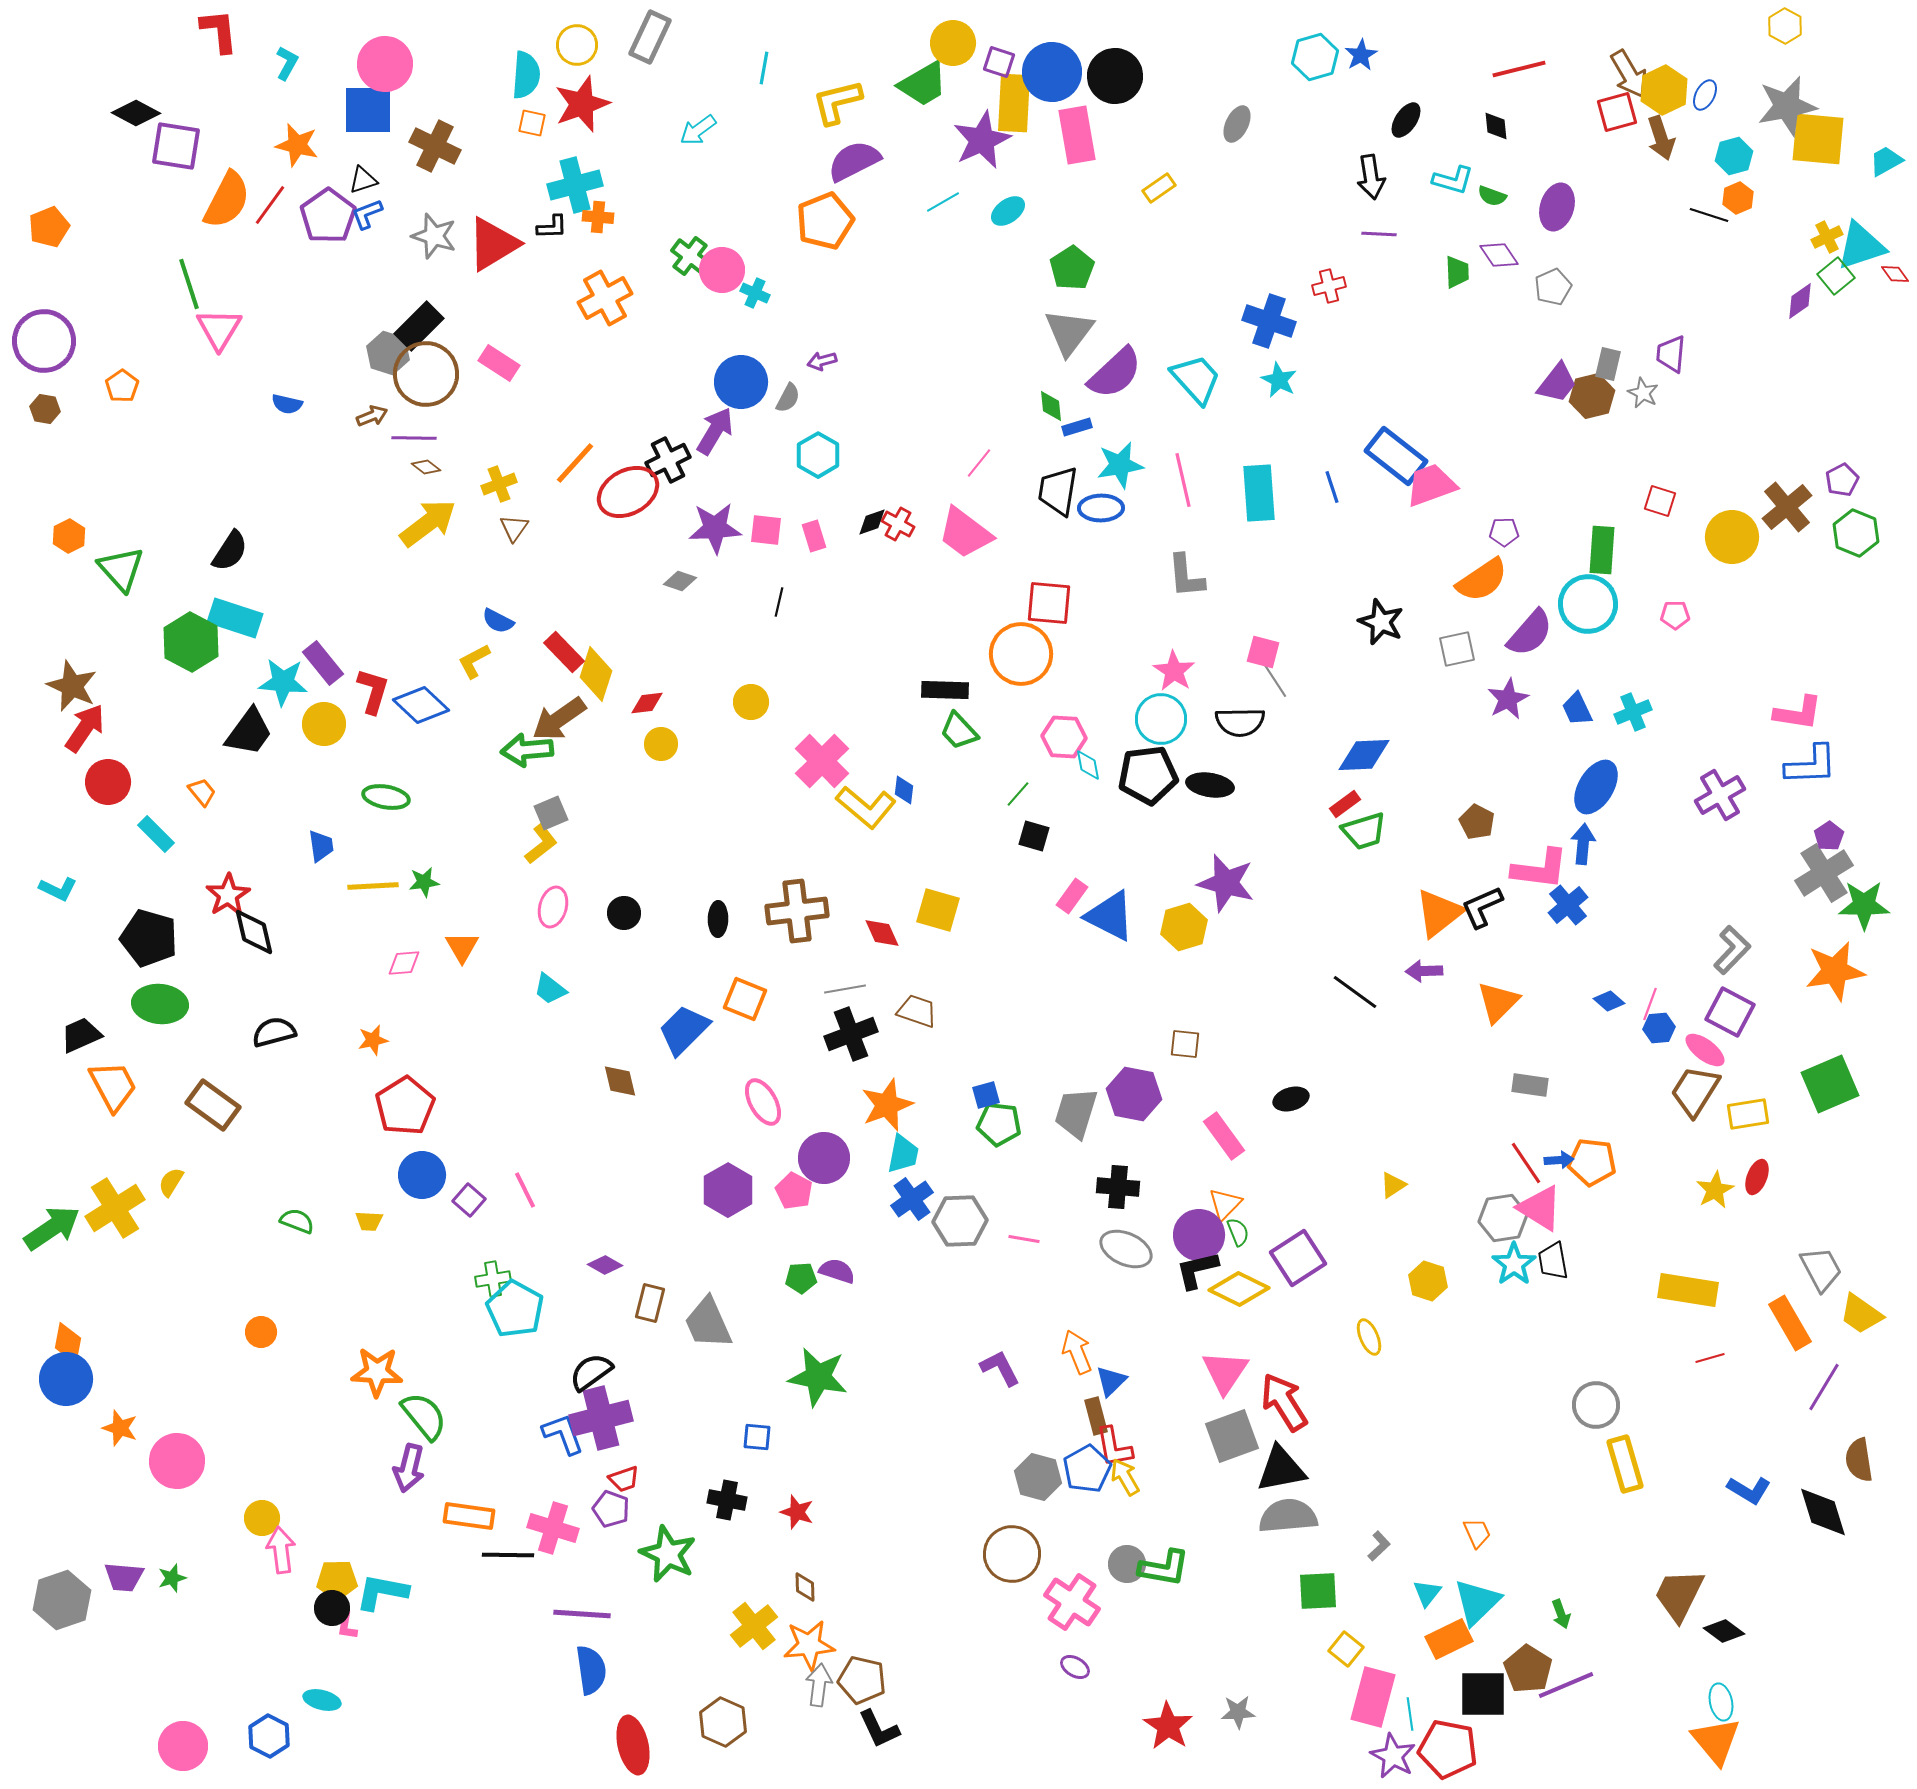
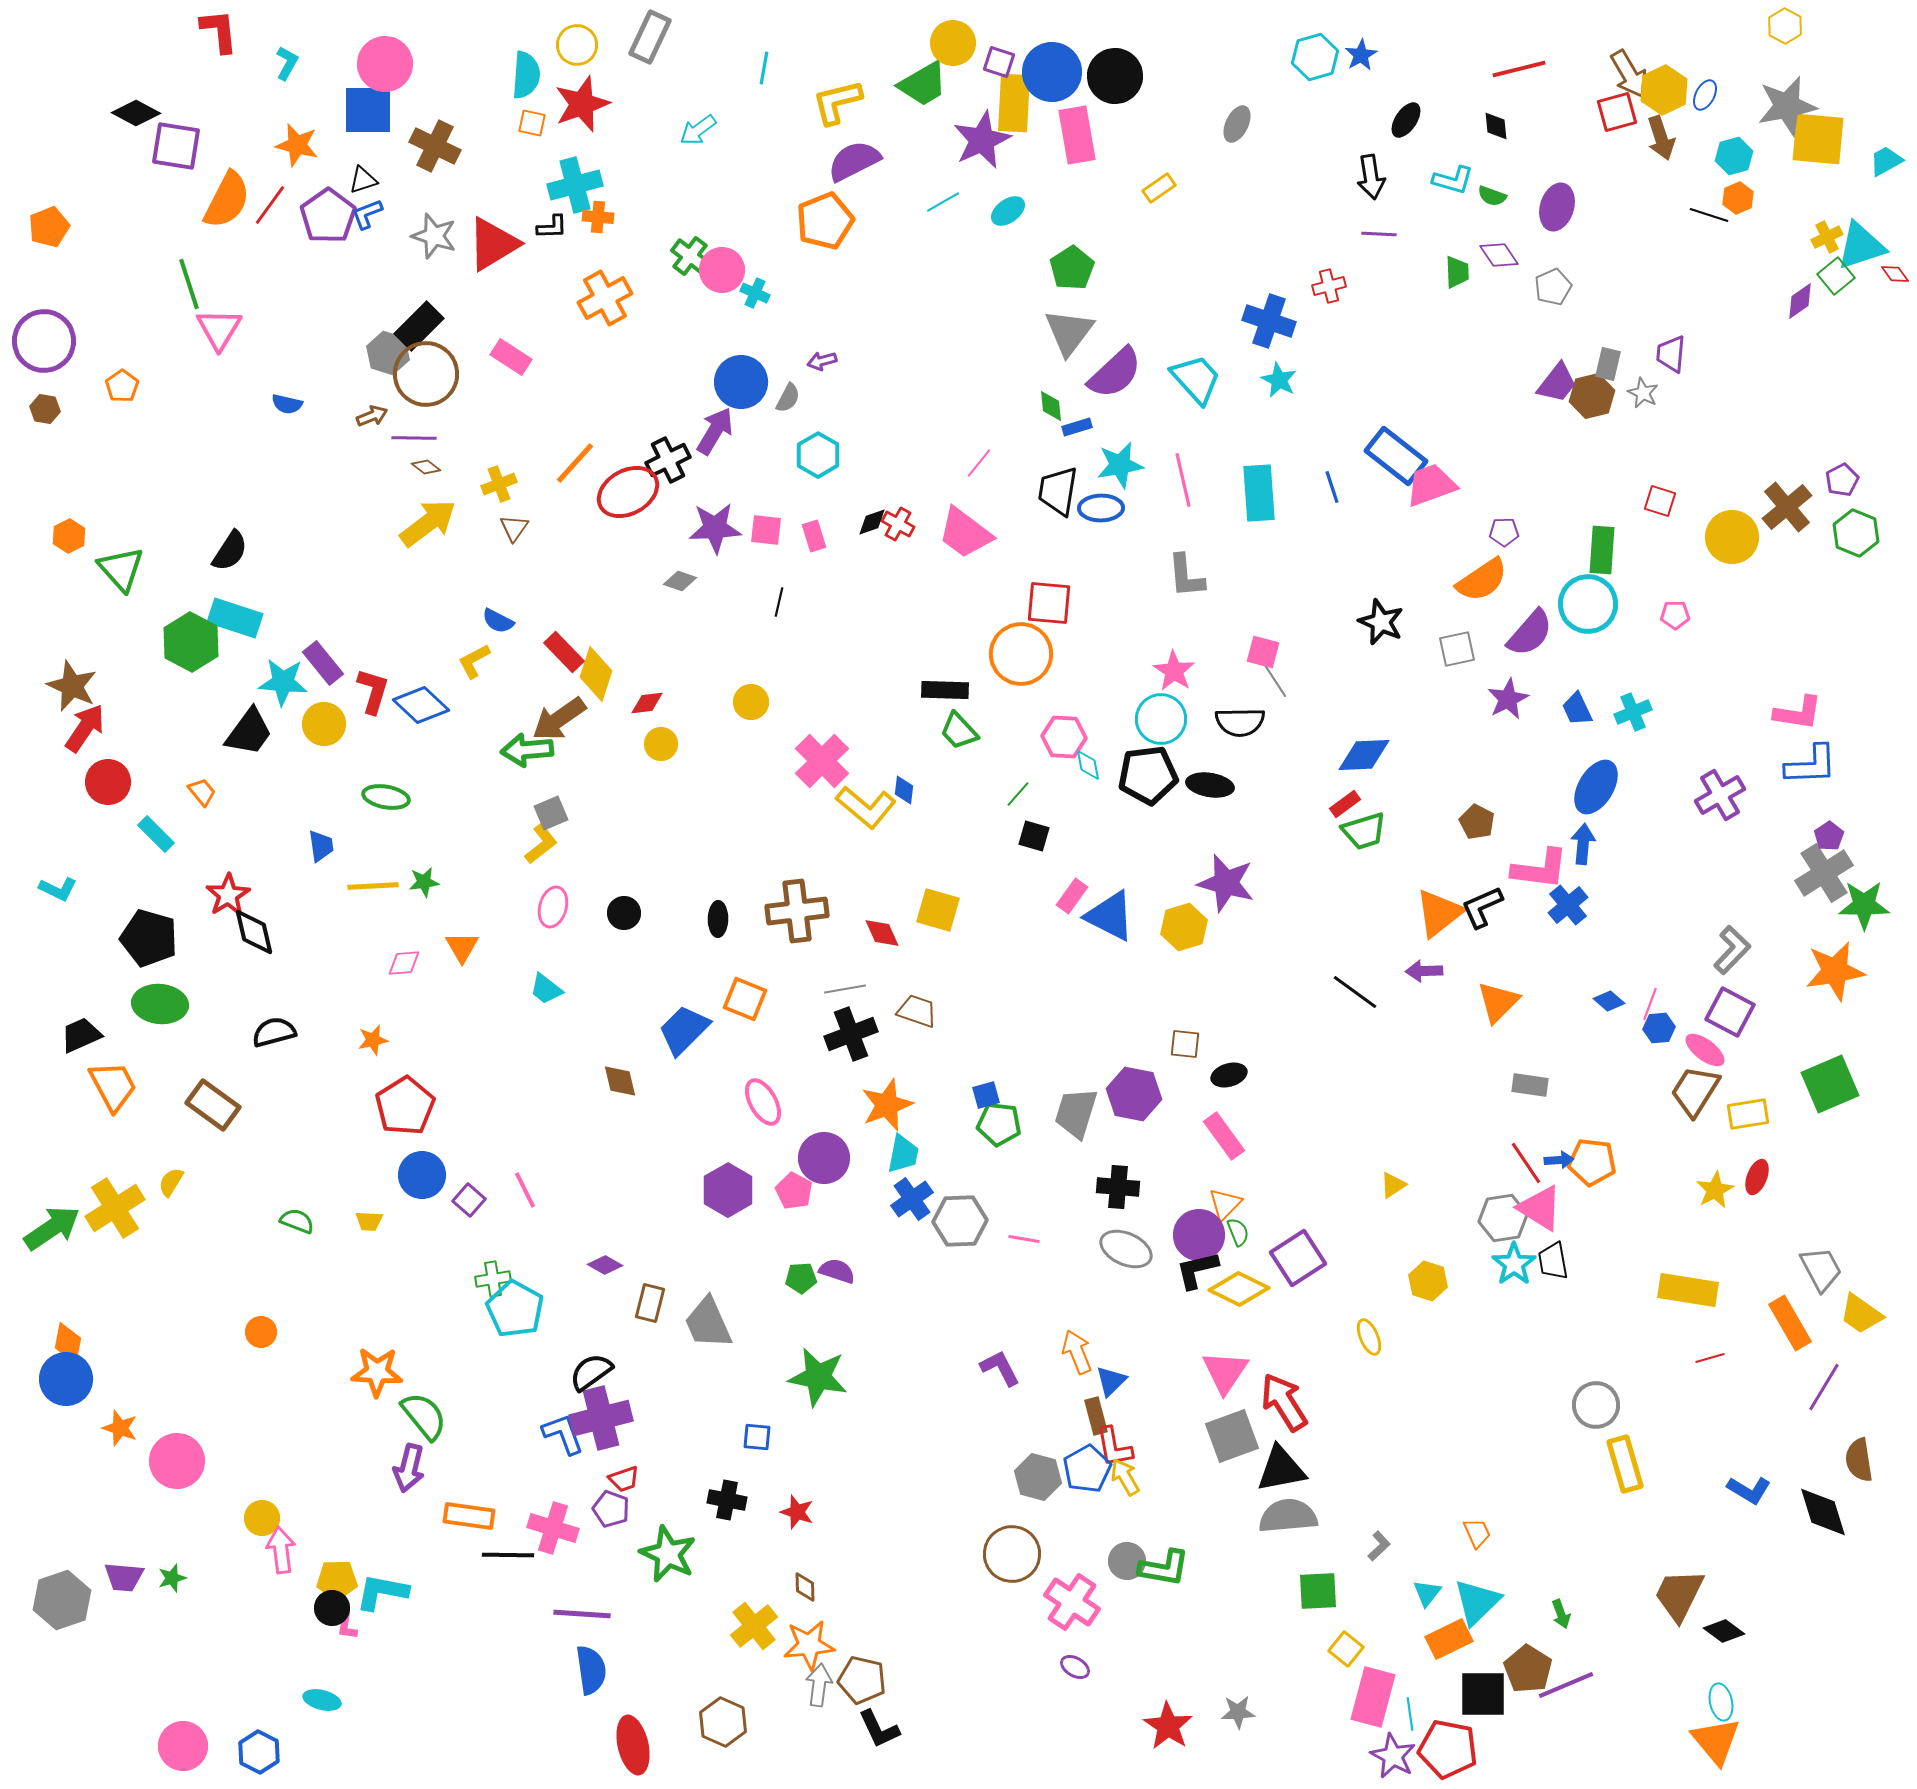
pink rectangle at (499, 363): moved 12 px right, 6 px up
cyan trapezoid at (550, 989): moved 4 px left
black ellipse at (1291, 1099): moved 62 px left, 24 px up
gray circle at (1127, 1564): moved 3 px up
blue hexagon at (269, 1736): moved 10 px left, 16 px down
